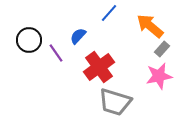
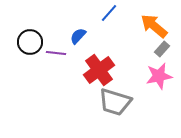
orange arrow: moved 4 px right
black circle: moved 1 px right, 2 px down
purple line: rotated 48 degrees counterclockwise
red cross: moved 3 px down
